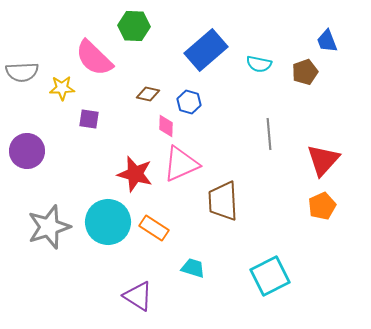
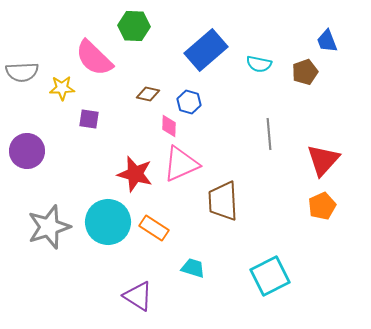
pink diamond: moved 3 px right
